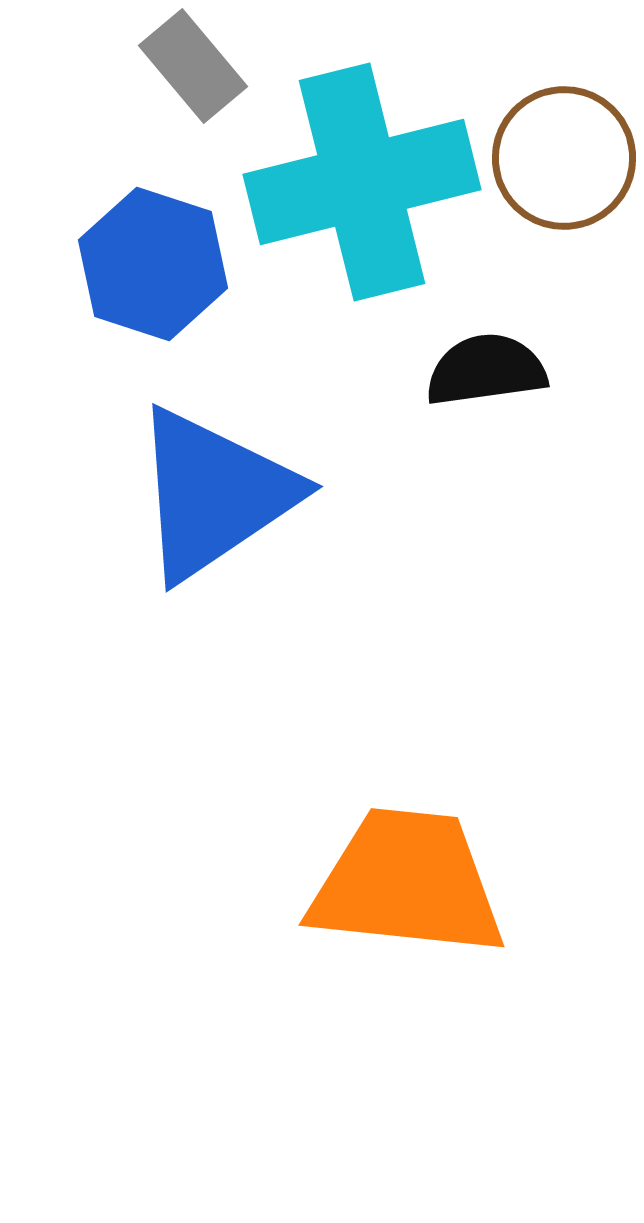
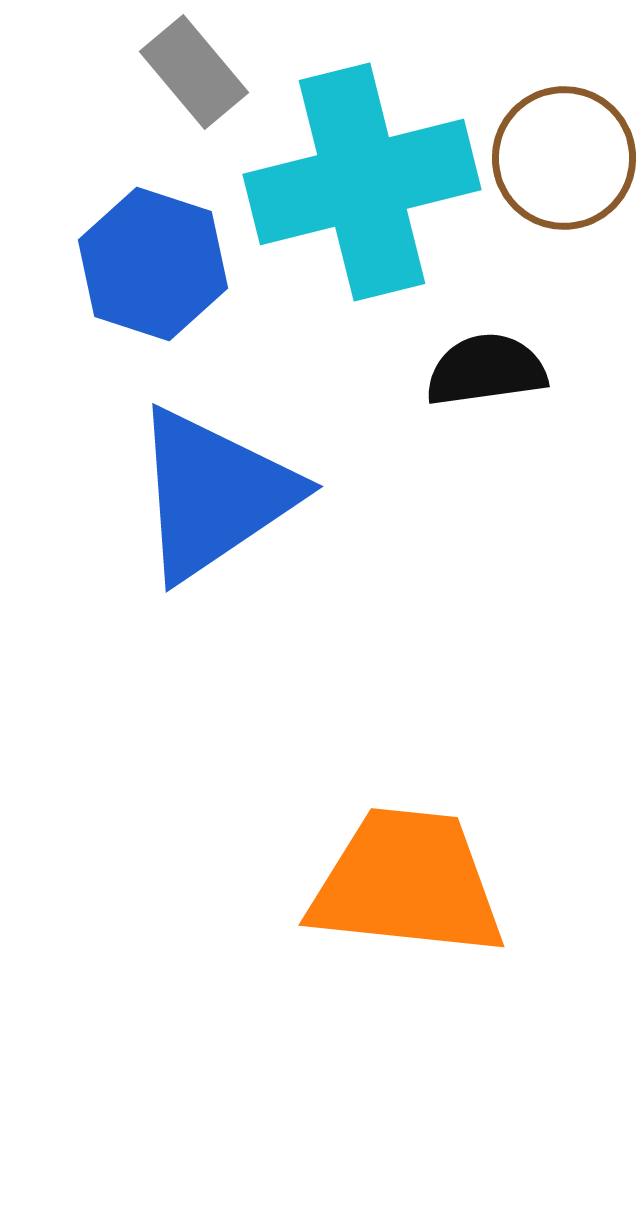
gray rectangle: moved 1 px right, 6 px down
